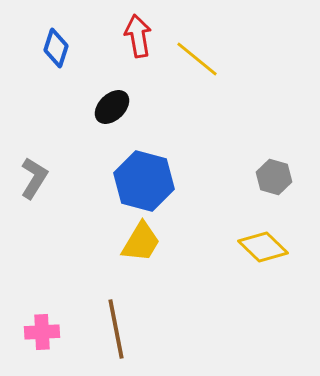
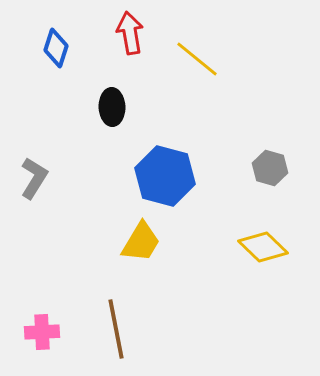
red arrow: moved 8 px left, 3 px up
black ellipse: rotated 48 degrees counterclockwise
gray hexagon: moved 4 px left, 9 px up
blue hexagon: moved 21 px right, 5 px up
